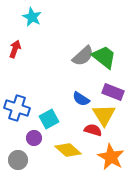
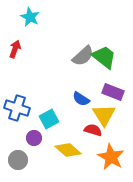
cyan star: moved 2 px left
